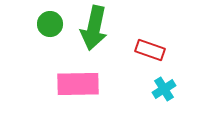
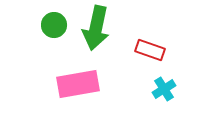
green circle: moved 4 px right, 1 px down
green arrow: moved 2 px right
pink rectangle: rotated 9 degrees counterclockwise
